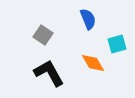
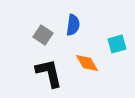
blue semicircle: moved 15 px left, 6 px down; rotated 30 degrees clockwise
orange diamond: moved 6 px left
black L-shape: rotated 16 degrees clockwise
